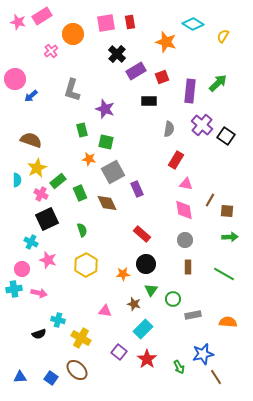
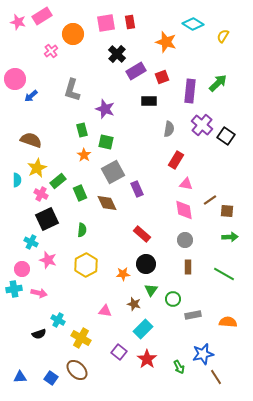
orange star at (89, 159): moved 5 px left, 4 px up; rotated 24 degrees clockwise
brown line at (210, 200): rotated 24 degrees clockwise
green semicircle at (82, 230): rotated 24 degrees clockwise
cyan cross at (58, 320): rotated 16 degrees clockwise
